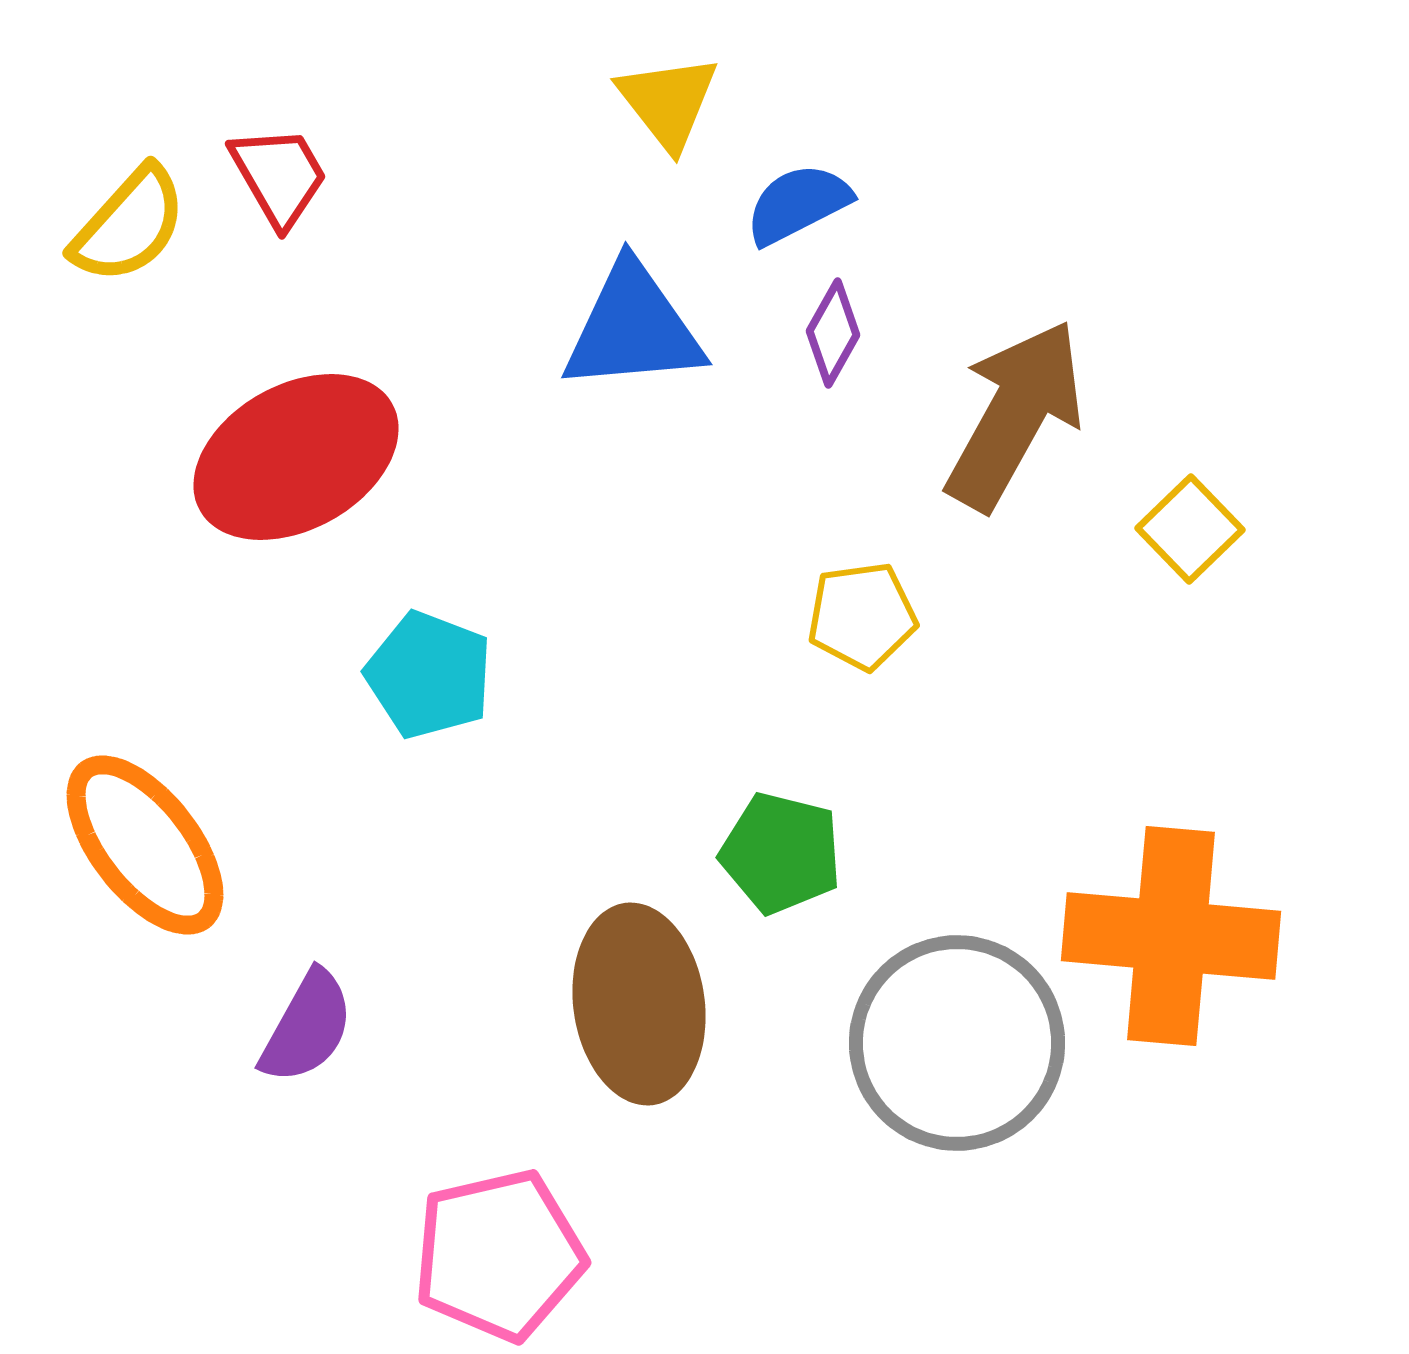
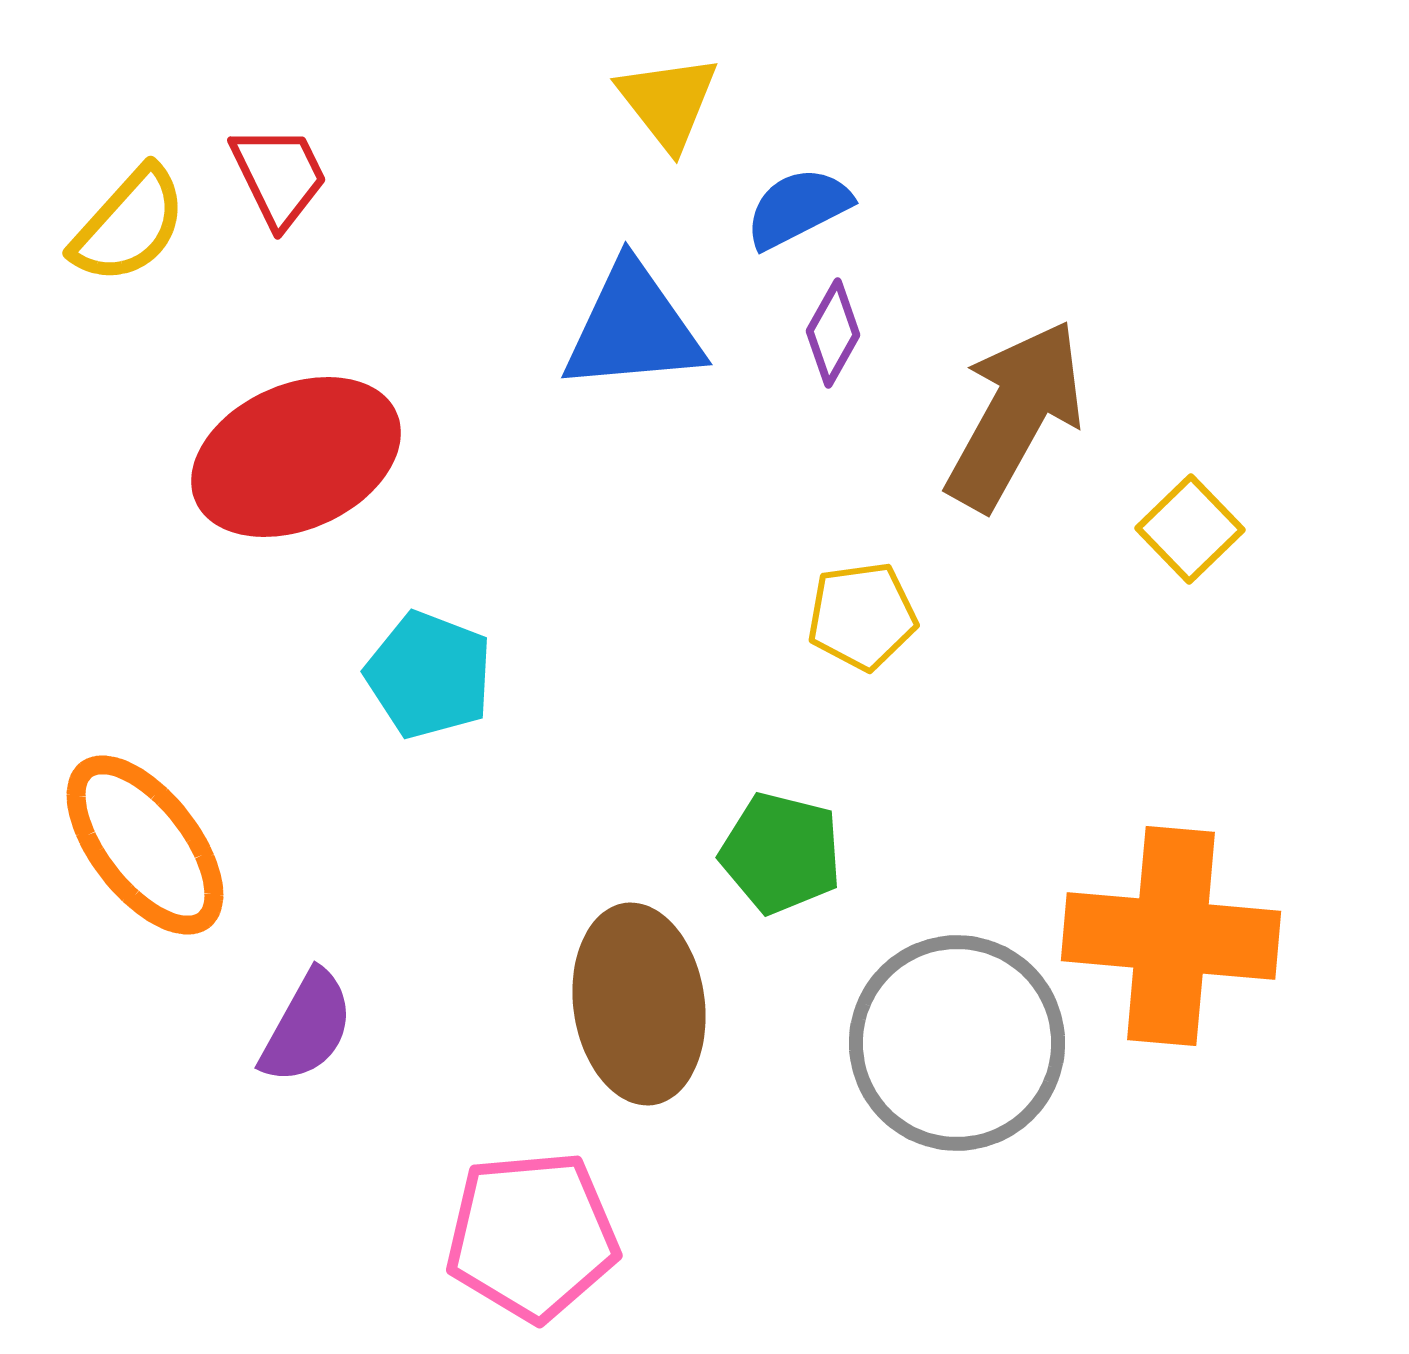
red trapezoid: rotated 4 degrees clockwise
blue semicircle: moved 4 px down
red ellipse: rotated 5 degrees clockwise
pink pentagon: moved 33 px right, 19 px up; rotated 8 degrees clockwise
